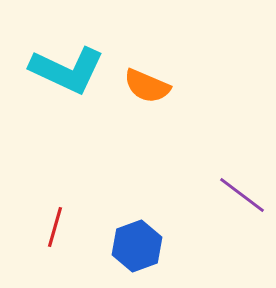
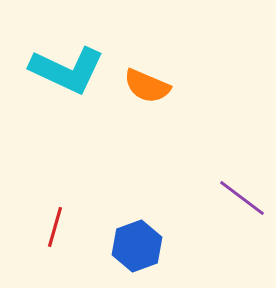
purple line: moved 3 px down
